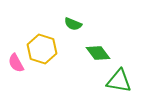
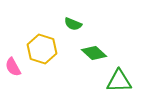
green diamond: moved 4 px left; rotated 10 degrees counterclockwise
pink semicircle: moved 3 px left, 4 px down
green triangle: rotated 12 degrees counterclockwise
